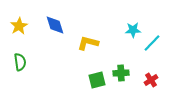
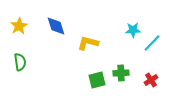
blue diamond: moved 1 px right, 1 px down
